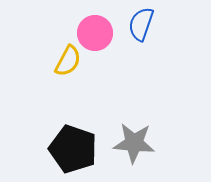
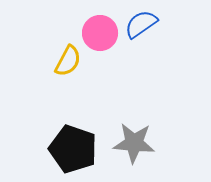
blue semicircle: rotated 36 degrees clockwise
pink circle: moved 5 px right
